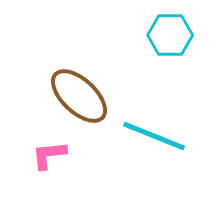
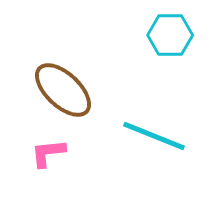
brown ellipse: moved 16 px left, 6 px up
pink L-shape: moved 1 px left, 2 px up
